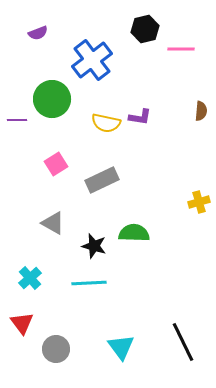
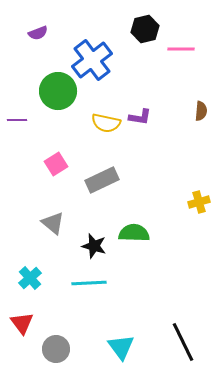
green circle: moved 6 px right, 8 px up
gray triangle: rotated 10 degrees clockwise
